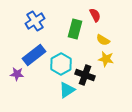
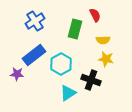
yellow semicircle: rotated 32 degrees counterclockwise
black cross: moved 6 px right, 5 px down
cyan triangle: moved 1 px right, 3 px down
